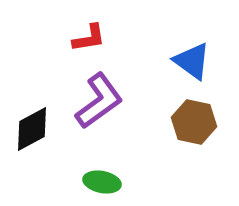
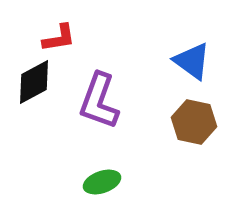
red L-shape: moved 30 px left
purple L-shape: rotated 146 degrees clockwise
black diamond: moved 2 px right, 47 px up
green ellipse: rotated 30 degrees counterclockwise
